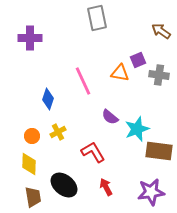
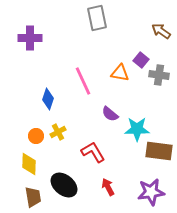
purple square: moved 3 px right; rotated 28 degrees counterclockwise
purple semicircle: moved 3 px up
cyan star: rotated 20 degrees clockwise
orange circle: moved 4 px right
red arrow: moved 2 px right
